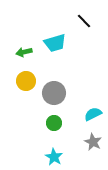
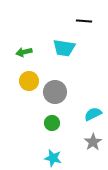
black line: rotated 42 degrees counterclockwise
cyan trapezoid: moved 9 px right, 5 px down; rotated 25 degrees clockwise
yellow circle: moved 3 px right
gray circle: moved 1 px right, 1 px up
green circle: moved 2 px left
gray star: rotated 12 degrees clockwise
cyan star: moved 1 px left, 1 px down; rotated 18 degrees counterclockwise
